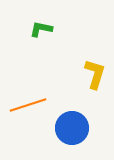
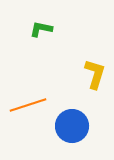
blue circle: moved 2 px up
